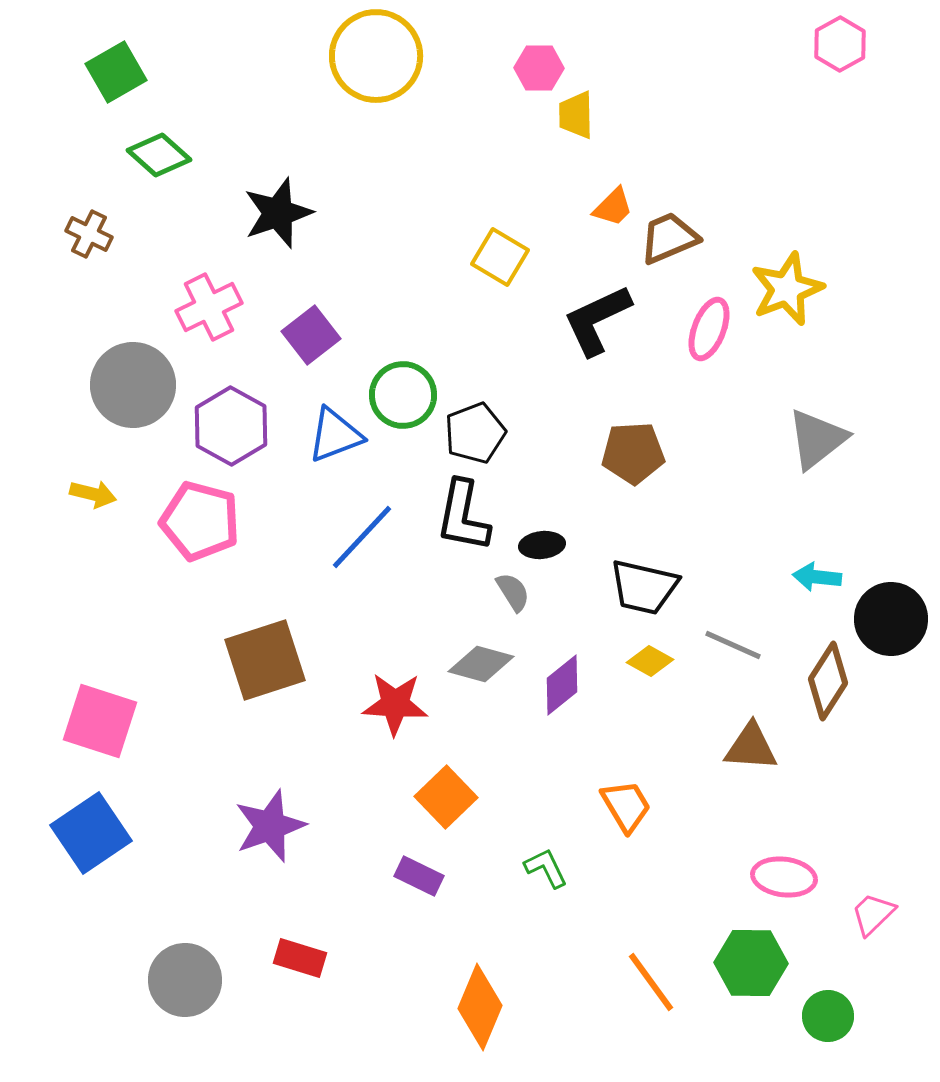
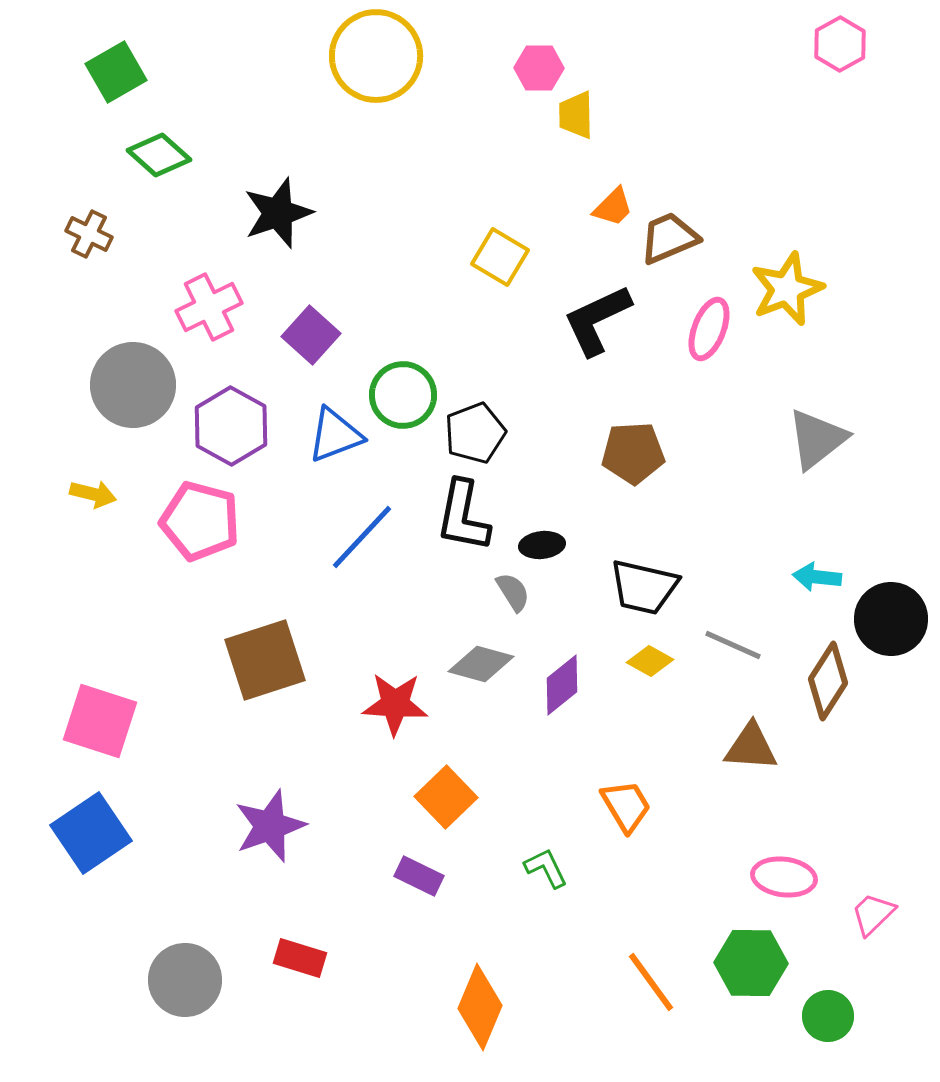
purple square at (311, 335): rotated 10 degrees counterclockwise
